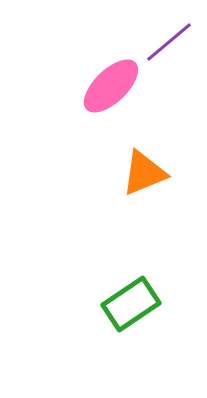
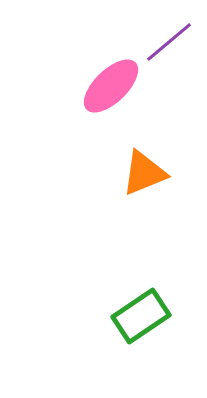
green rectangle: moved 10 px right, 12 px down
